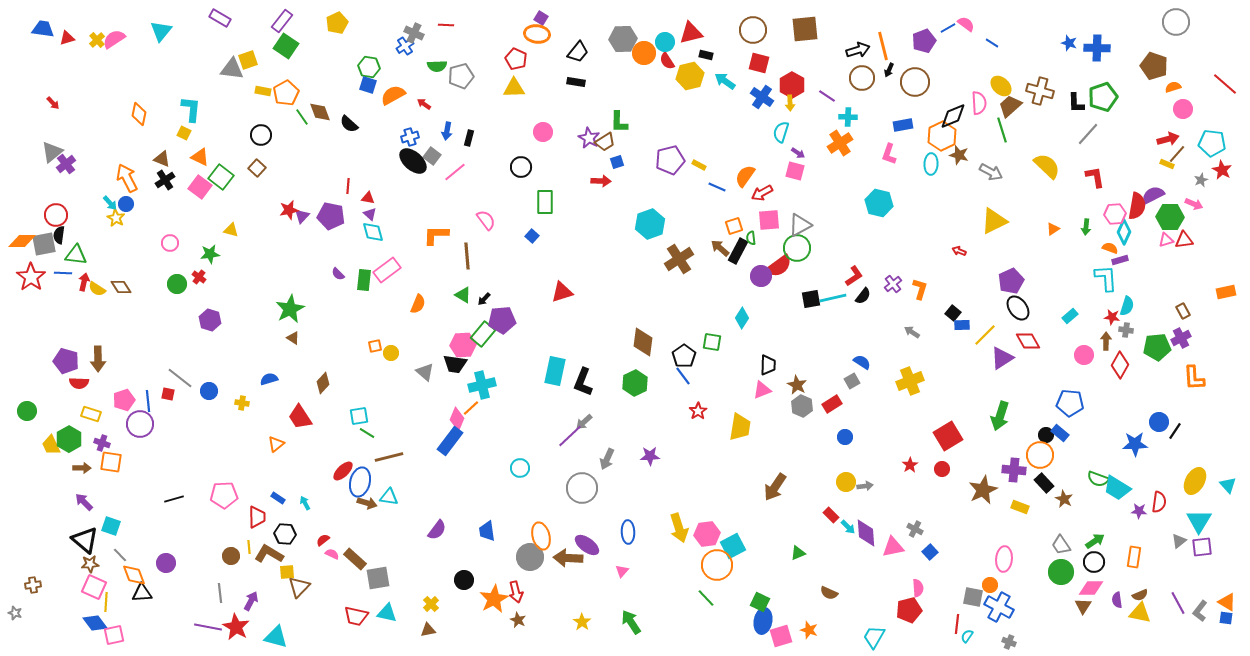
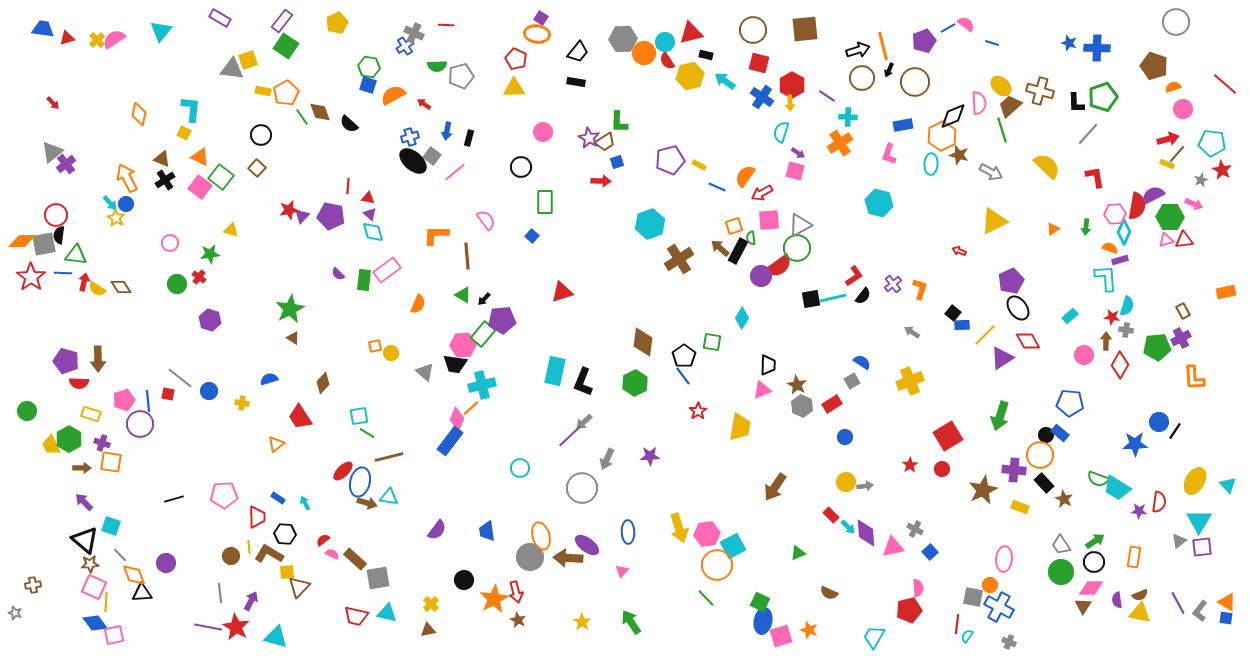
blue line at (992, 43): rotated 16 degrees counterclockwise
